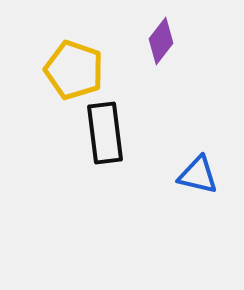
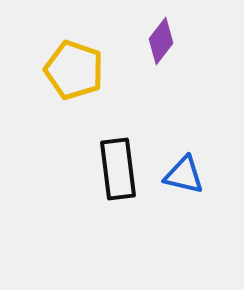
black rectangle: moved 13 px right, 36 px down
blue triangle: moved 14 px left
